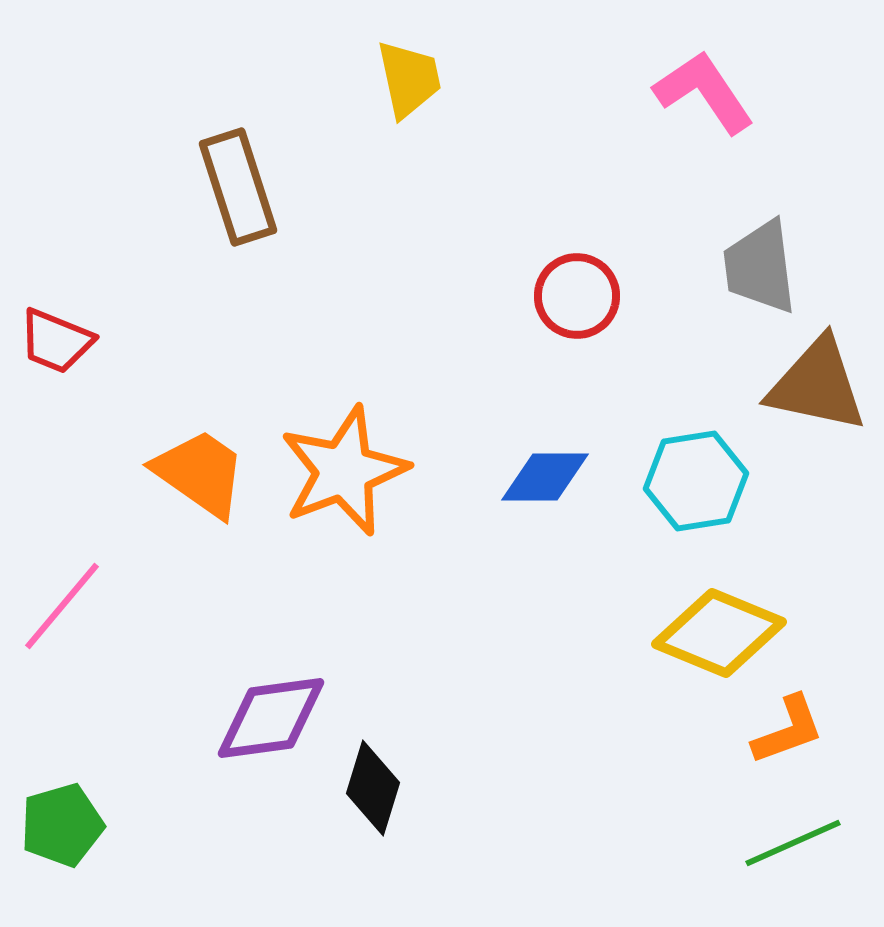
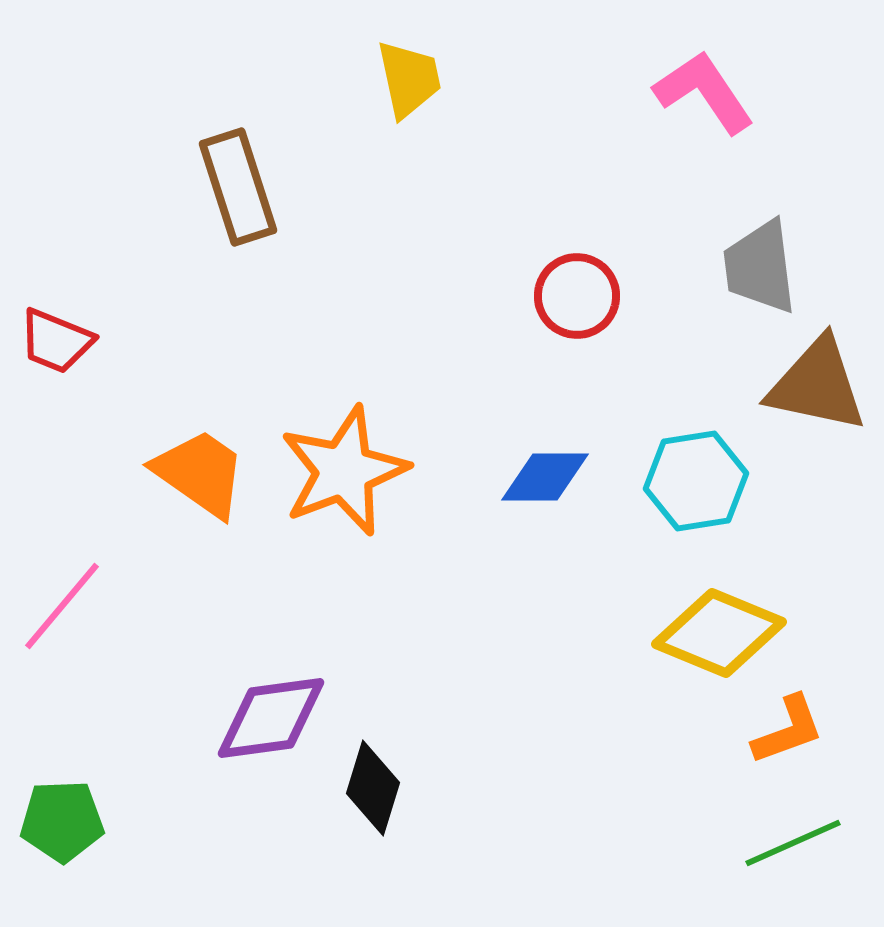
green pentagon: moved 4 px up; rotated 14 degrees clockwise
